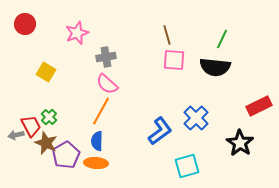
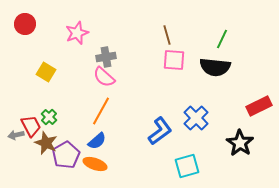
pink semicircle: moved 3 px left, 7 px up
blue semicircle: rotated 132 degrees counterclockwise
orange ellipse: moved 1 px left, 1 px down; rotated 15 degrees clockwise
